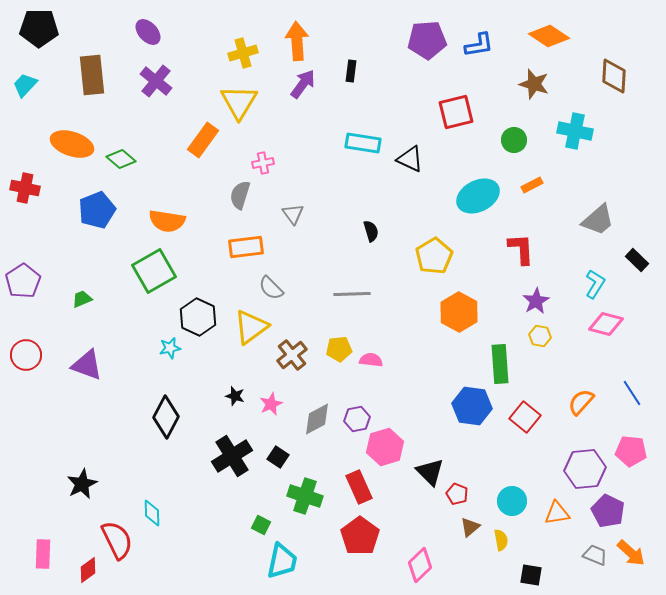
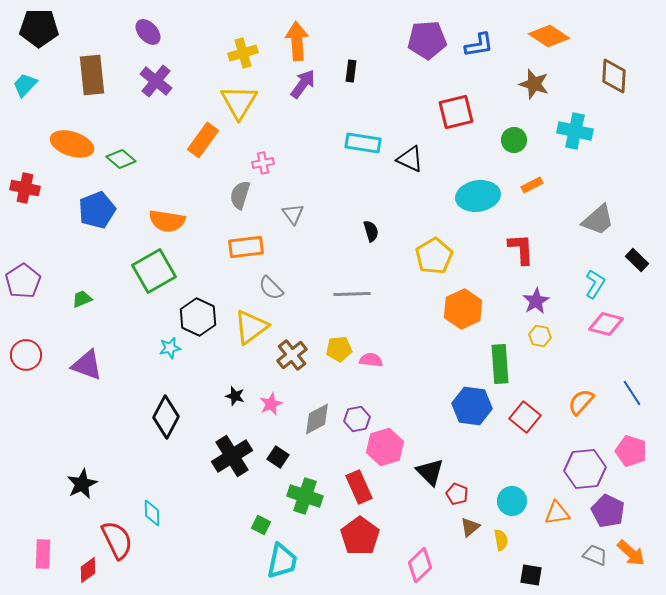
cyan ellipse at (478, 196): rotated 18 degrees clockwise
orange hexagon at (459, 312): moved 4 px right, 3 px up; rotated 6 degrees clockwise
pink pentagon at (631, 451): rotated 12 degrees clockwise
